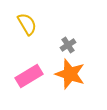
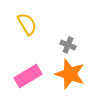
gray cross: rotated 35 degrees counterclockwise
pink rectangle: moved 1 px left
